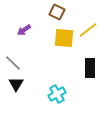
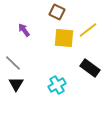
purple arrow: rotated 88 degrees clockwise
black rectangle: rotated 54 degrees counterclockwise
cyan cross: moved 9 px up
